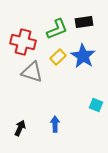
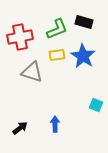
black rectangle: rotated 24 degrees clockwise
red cross: moved 3 px left, 5 px up; rotated 25 degrees counterclockwise
yellow rectangle: moved 1 px left, 2 px up; rotated 35 degrees clockwise
black arrow: rotated 28 degrees clockwise
